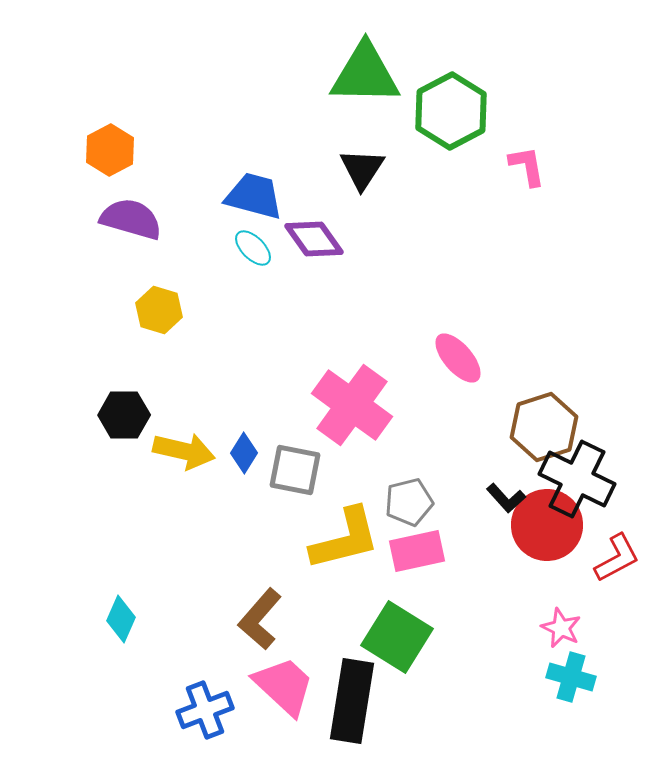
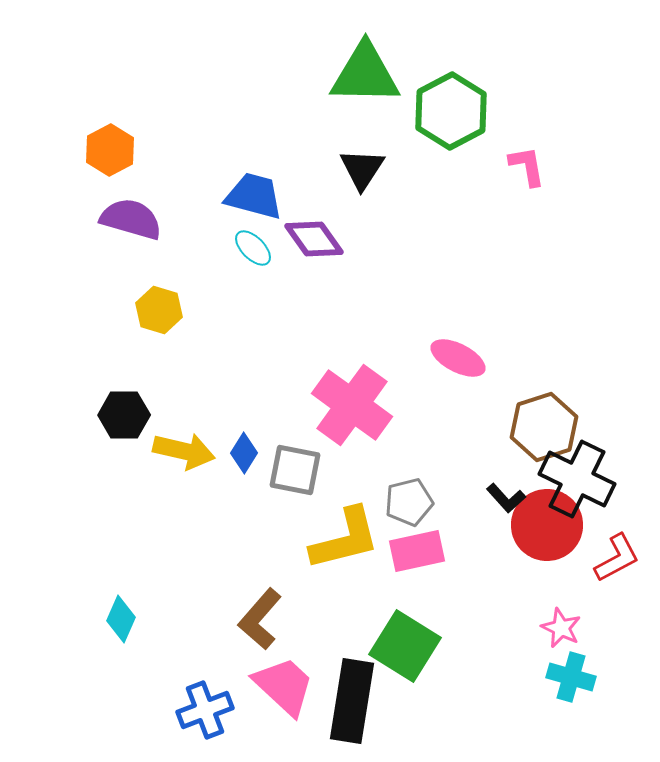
pink ellipse: rotated 22 degrees counterclockwise
green square: moved 8 px right, 9 px down
